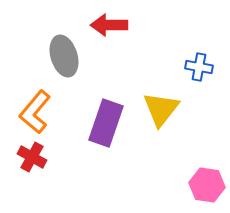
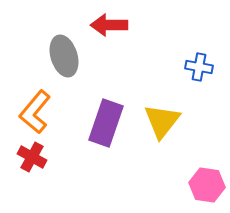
yellow triangle: moved 1 px right, 12 px down
